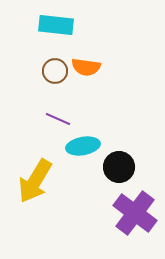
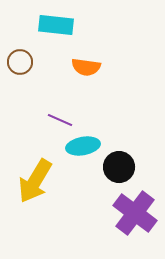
brown circle: moved 35 px left, 9 px up
purple line: moved 2 px right, 1 px down
